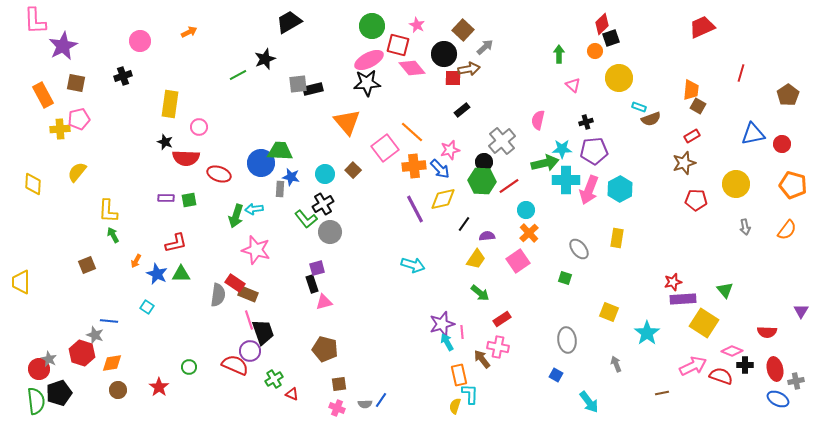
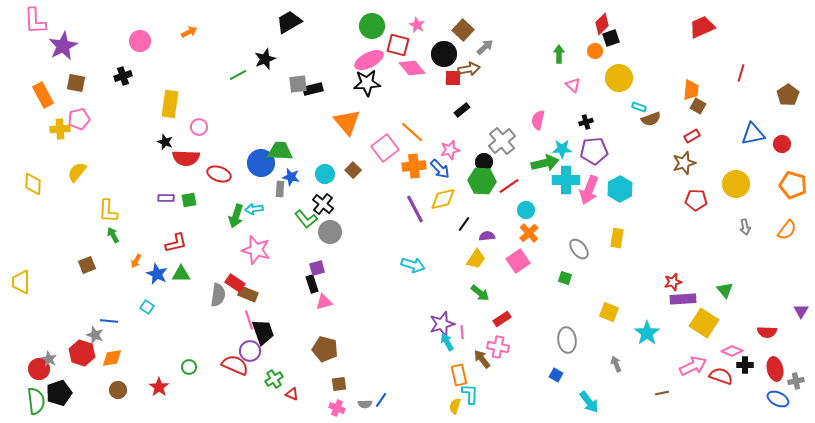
black cross at (323, 204): rotated 20 degrees counterclockwise
orange diamond at (112, 363): moved 5 px up
